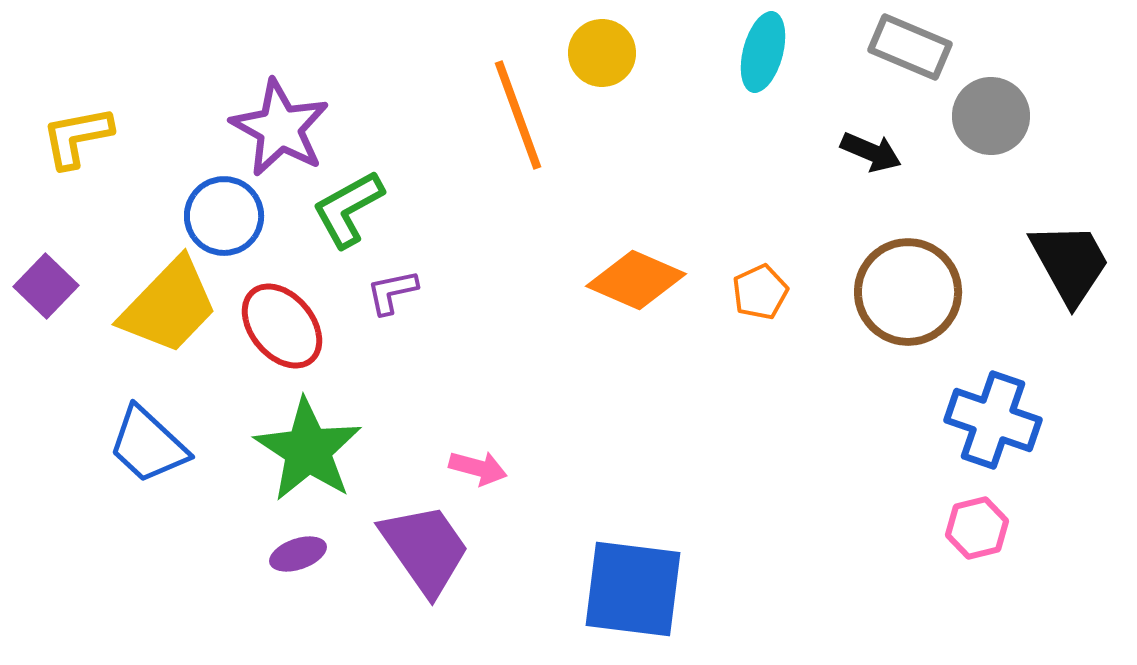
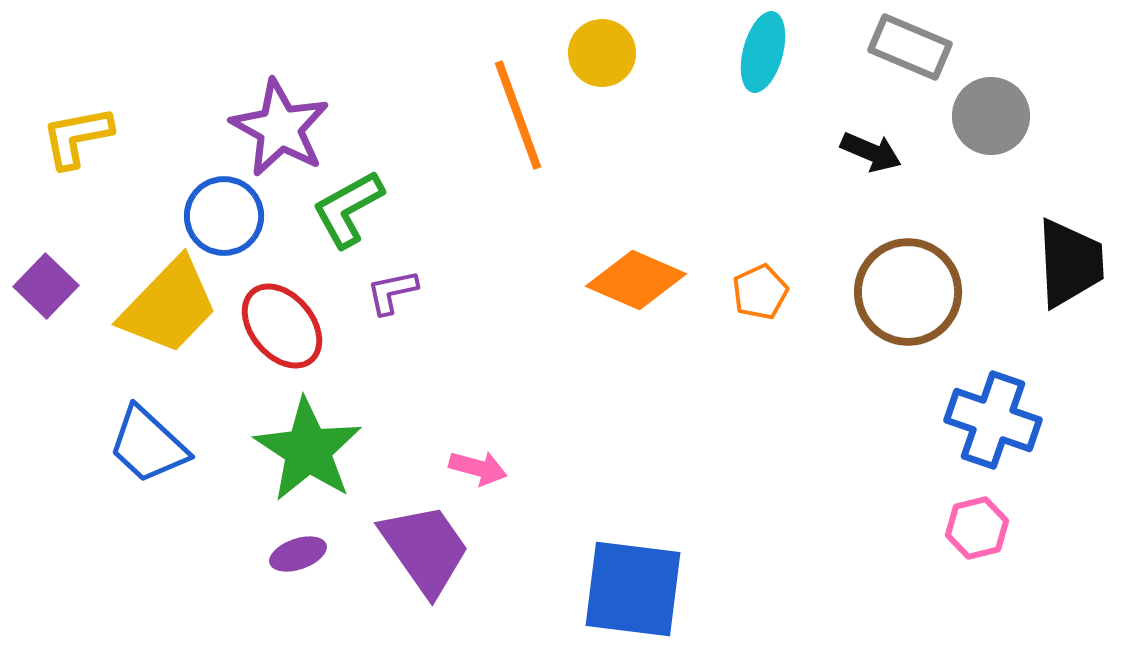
black trapezoid: rotated 26 degrees clockwise
